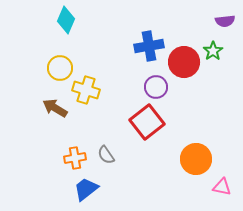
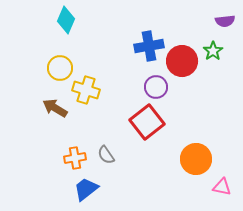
red circle: moved 2 px left, 1 px up
